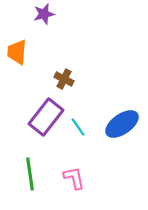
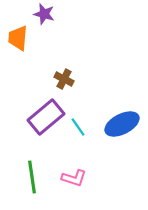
purple star: rotated 30 degrees clockwise
orange trapezoid: moved 1 px right, 14 px up
purple rectangle: rotated 12 degrees clockwise
blue ellipse: rotated 8 degrees clockwise
green line: moved 2 px right, 3 px down
pink L-shape: rotated 120 degrees clockwise
